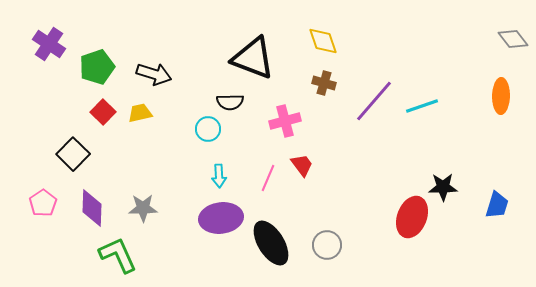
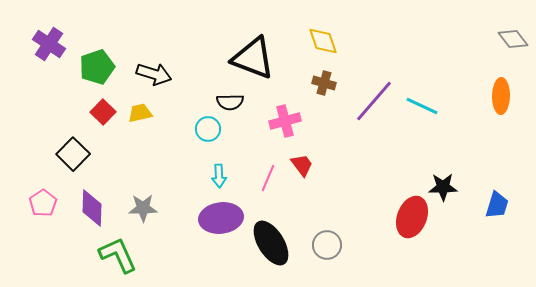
cyan line: rotated 44 degrees clockwise
